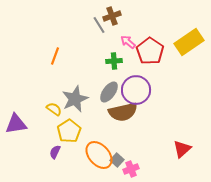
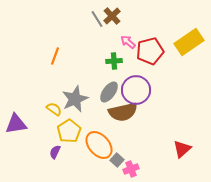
brown cross: rotated 24 degrees counterclockwise
gray line: moved 2 px left, 6 px up
red pentagon: rotated 24 degrees clockwise
orange ellipse: moved 10 px up
